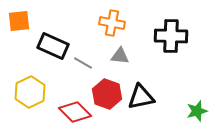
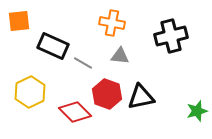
black cross: rotated 16 degrees counterclockwise
